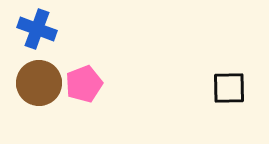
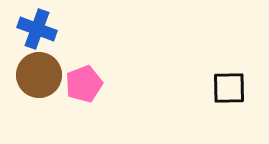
brown circle: moved 8 px up
